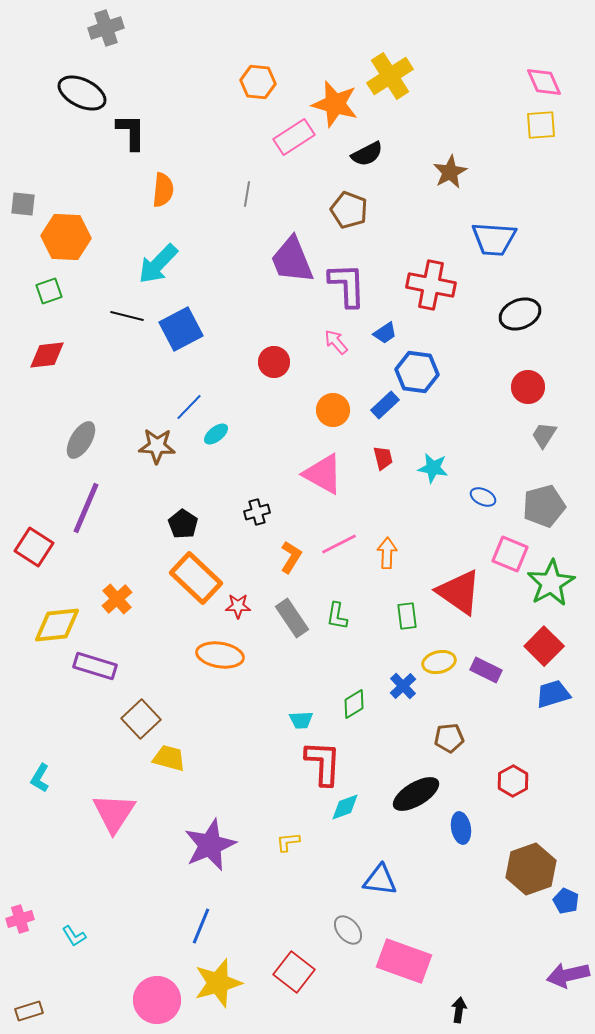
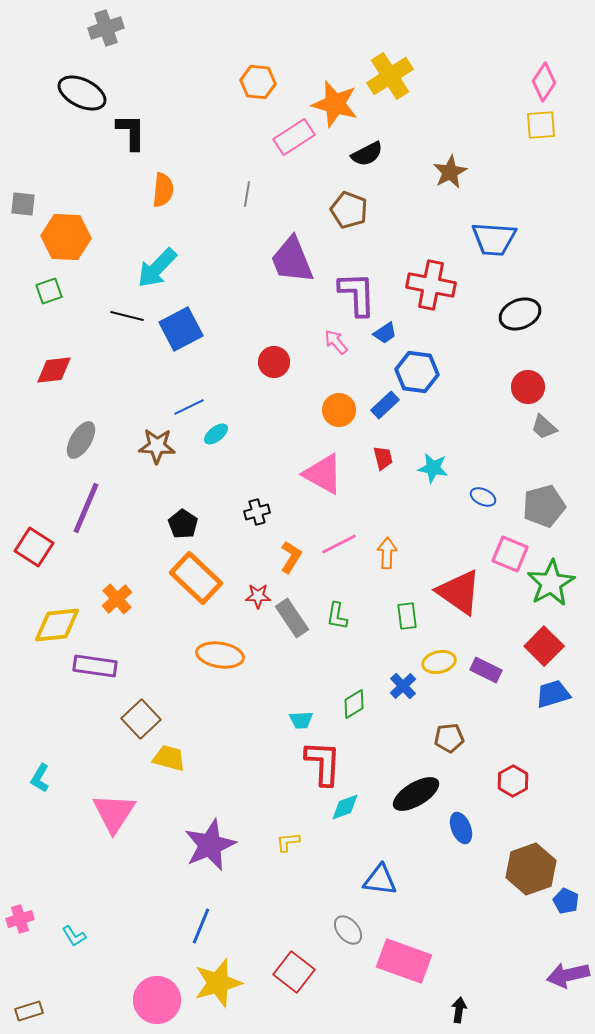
pink diamond at (544, 82): rotated 57 degrees clockwise
cyan arrow at (158, 264): moved 1 px left, 4 px down
purple L-shape at (347, 285): moved 10 px right, 9 px down
red diamond at (47, 355): moved 7 px right, 15 px down
blue line at (189, 407): rotated 20 degrees clockwise
orange circle at (333, 410): moved 6 px right
gray trapezoid at (544, 435): moved 8 px up; rotated 80 degrees counterclockwise
red star at (238, 606): moved 20 px right, 10 px up
purple rectangle at (95, 666): rotated 9 degrees counterclockwise
blue ellipse at (461, 828): rotated 12 degrees counterclockwise
